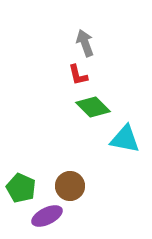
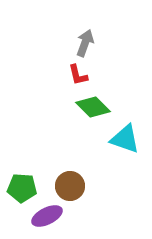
gray arrow: rotated 40 degrees clockwise
cyan triangle: rotated 8 degrees clockwise
green pentagon: moved 1 px right; rotated 20 degrees counterclockwise
